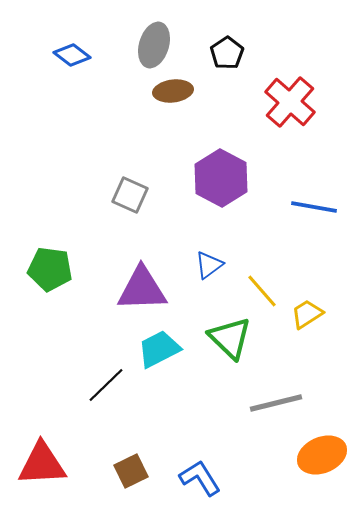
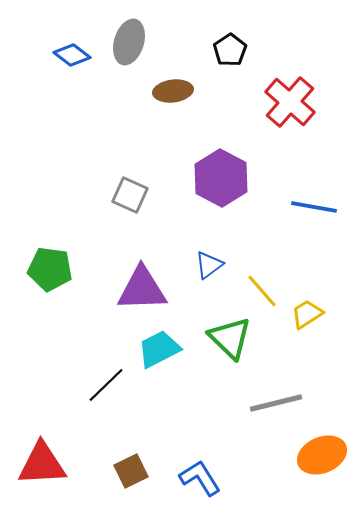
gray ellipse: moved 25 px left, 3 px up
black pentagon: moved 3 px right, 3 px up
